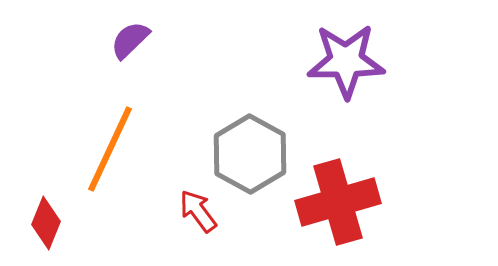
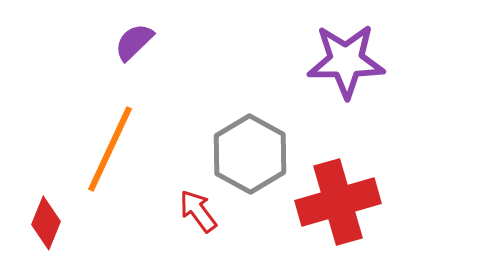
purple semicircle: moved 4 px right, 2 px down
